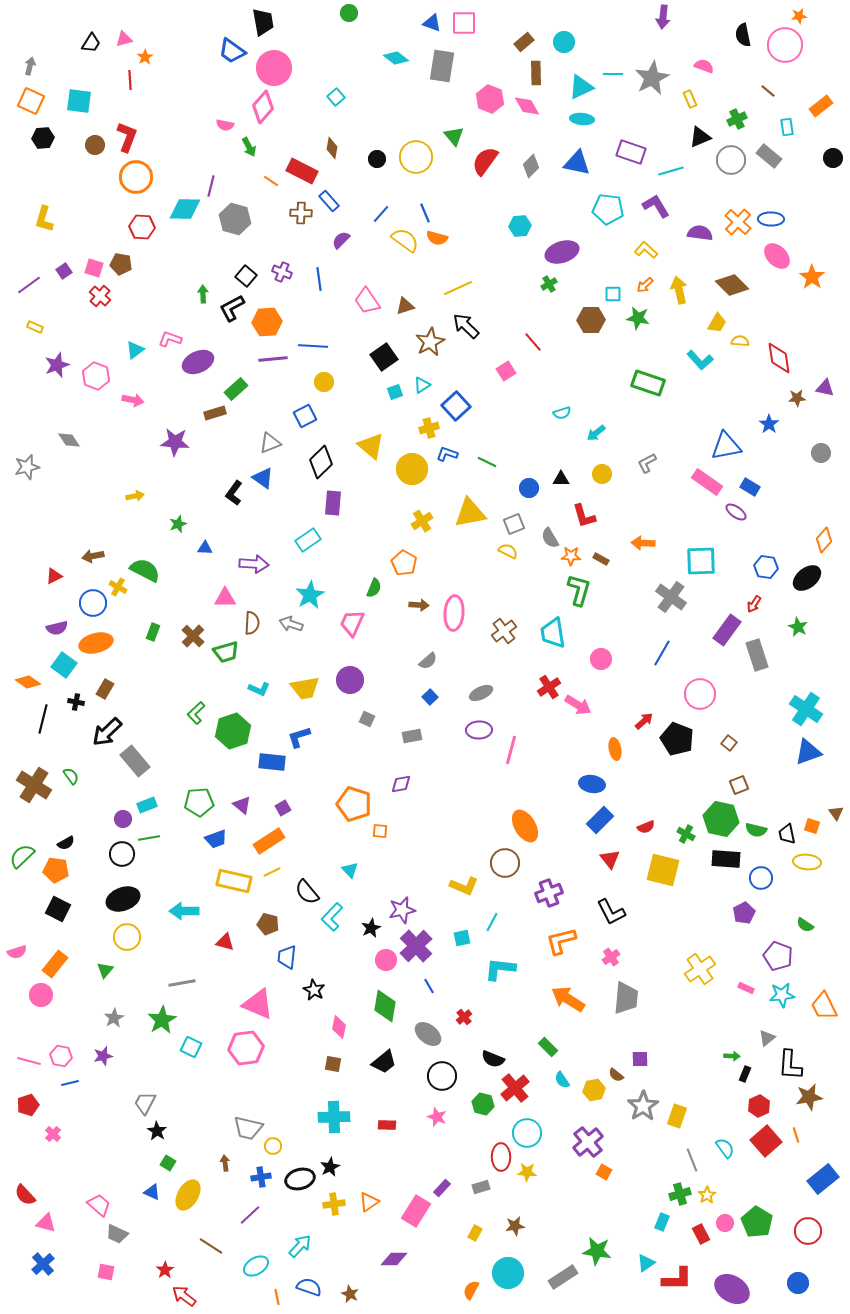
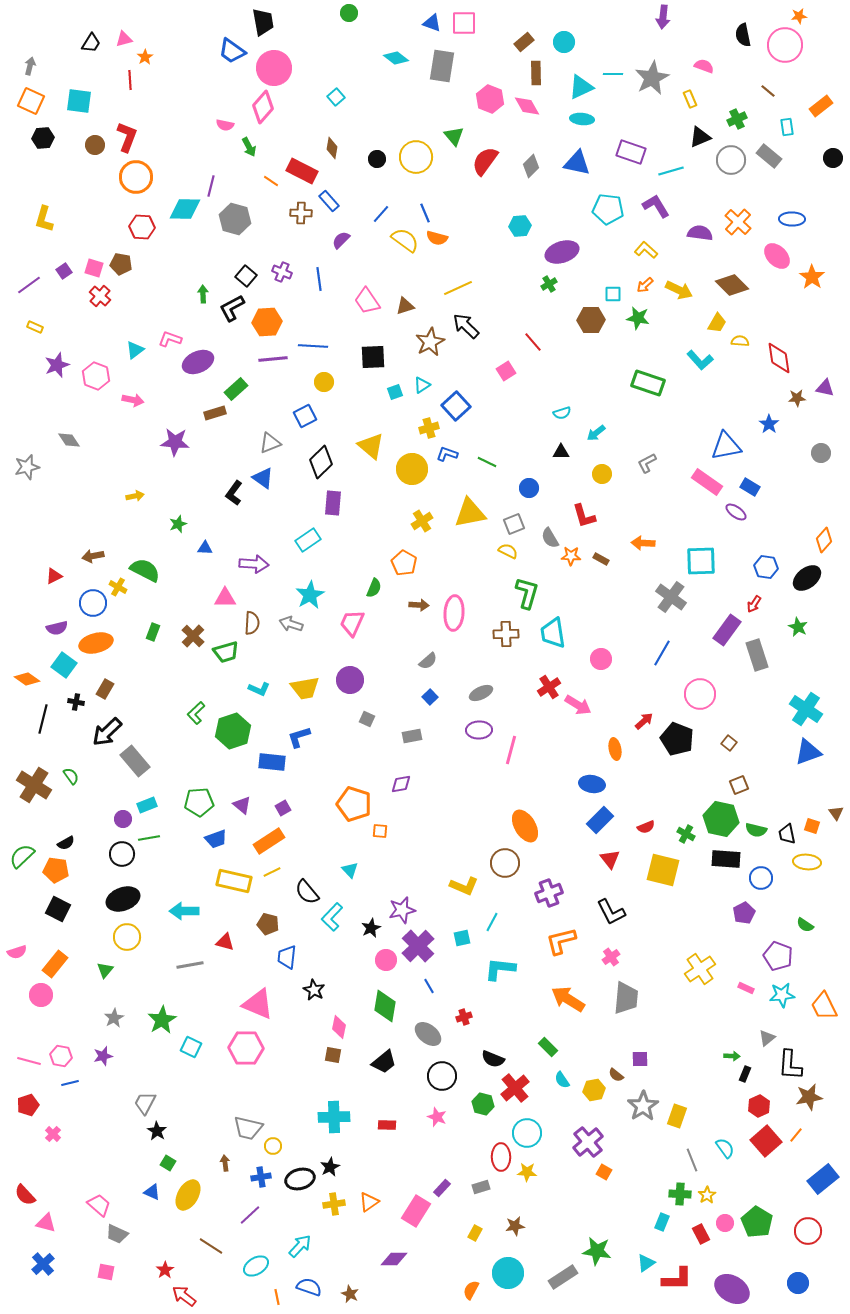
blue ellipse at (771, 219): moved 21 px right
yellow arrow at (679, 290): rotated 128 degrees clockwise
black square at (384, 357): moved 11 px left; rotated 32 degrees clockwise
black triangle at (561, 479): moved 27 px up
green L-shape at (579, 590): moved 52 px left, 3 px down
brown cross at (504, 631): moved 2 px right, 3 px down; rotated 35 degrees clockwise
orange diamond at (28, 682): moved 1 px left, 3 px up
purple cross at (416, 946): moved 2 px right
gray line at (182, 983): moved 8 px right, 18 px up
red cross at (464, 1017): rotated 21 degrees clockwise
pink hexagon at (246, 1048): rotated 8 degrees clockwise
brown square at (333, 1064): moved 9 px up
orange line at (796, 1135): rotated 56 degrees clockwise
green cross at (680, 1194): rotated 20 degrees clockwise
